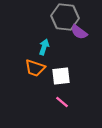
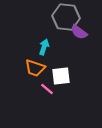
gray hexagon: moved 1 px right
pink line: moved 15 px left, 13 px up
